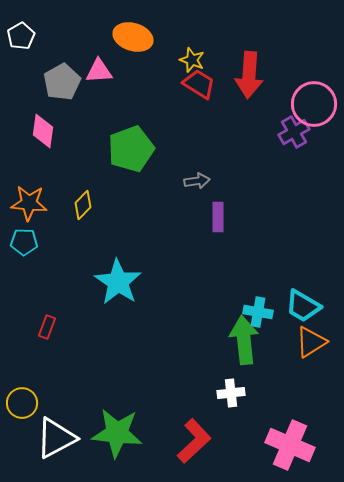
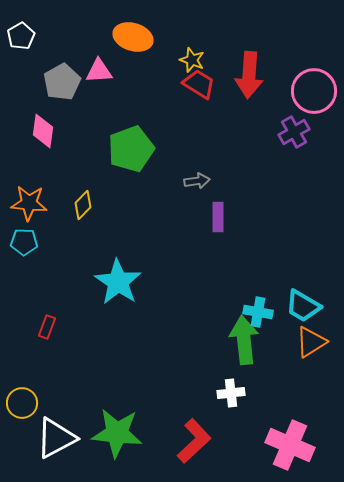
pink circle: moved 13 px up
